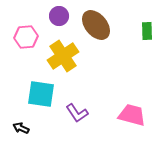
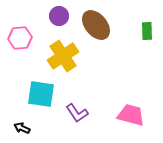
pink hexagon: moved 6 px left, 1 px down
pink trapezoid: moved 1 px left
black arrow: moved 1 px right
